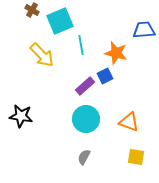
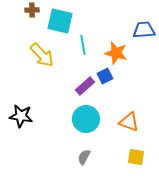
brown cross: rotated 32 degrees counterclockwise
cyan square: rotated 36 degrees clockwise
cyan line: moved 2 px right
